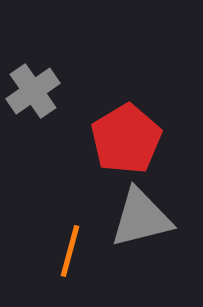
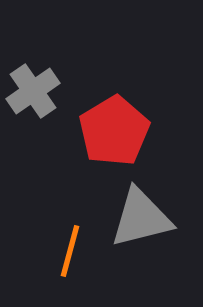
red pentagon: moved 12 px left, 8 px up
